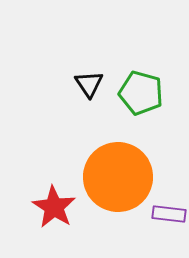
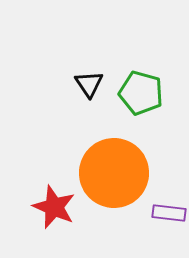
orange circle: moved 4 px left, 4 px up
red star: rotated 9 degrees counterclockwise
purple rectangle: moved 1 px up
